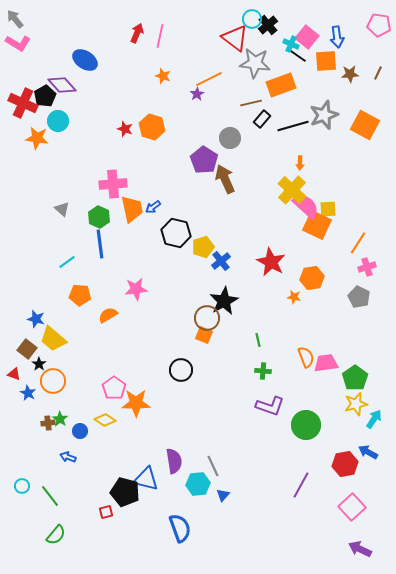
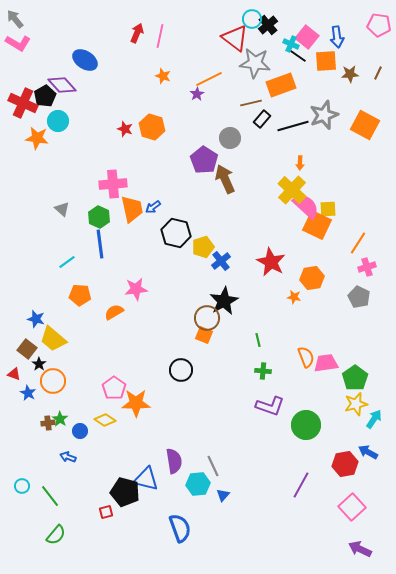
orange semicircle at (108, 315): moved 6 px right, 3 px up
